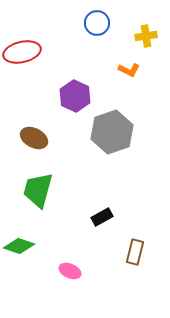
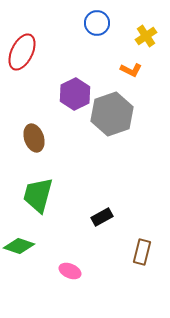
yellow cross: rotated 25 degrees counterclockwise
red ellipse: rotated 51 degrees counterclockwise
orange L-shape: moved 2 px right
purple hexagon: moved 2 px up; rotated 8 degrees clockwise
gray hexagon: moved 18 px up
brown ellipse: rotated 44 degrees clockwise
green trapezoid: moved 5 px down
brown rectangle: moved 7 px right
